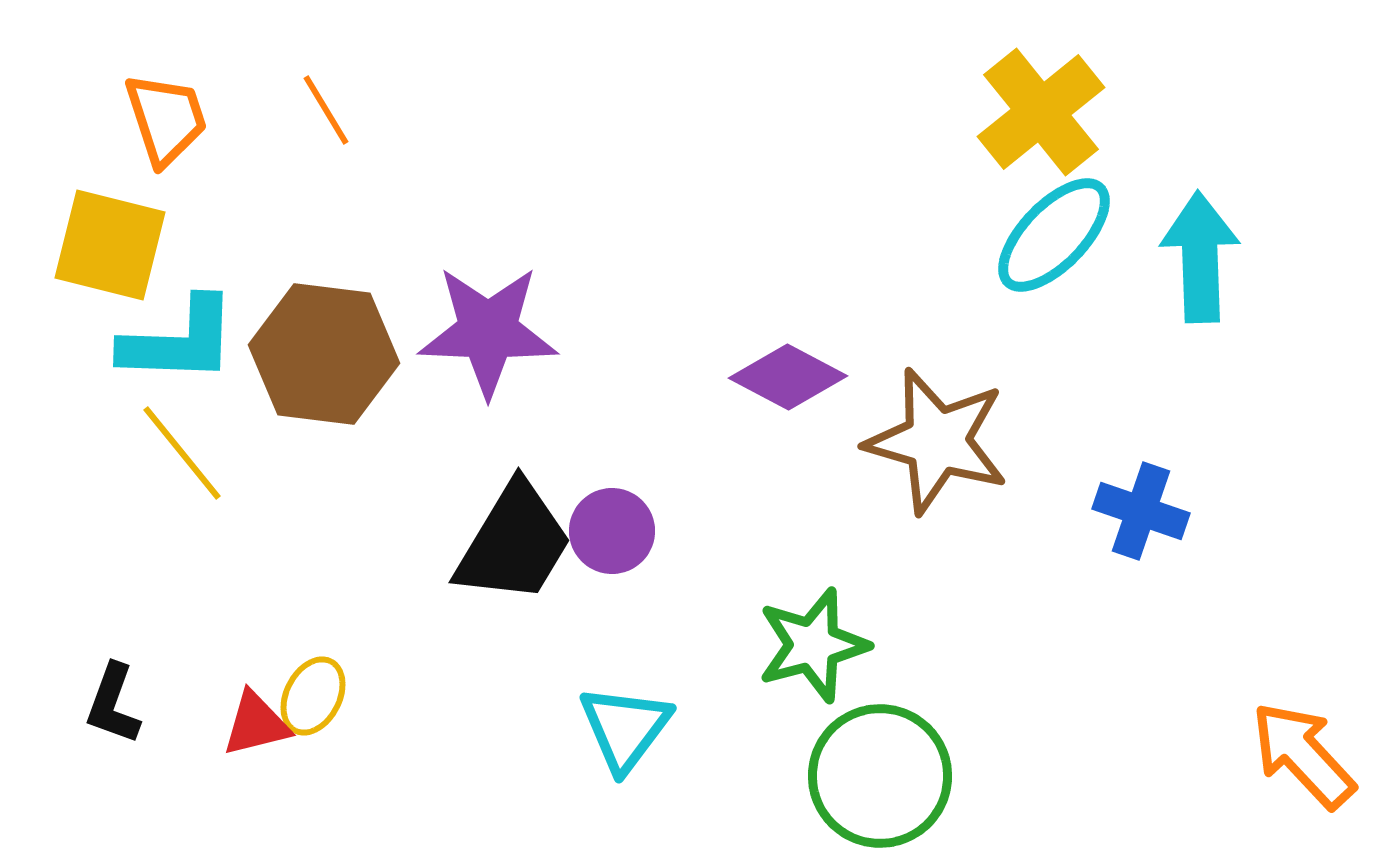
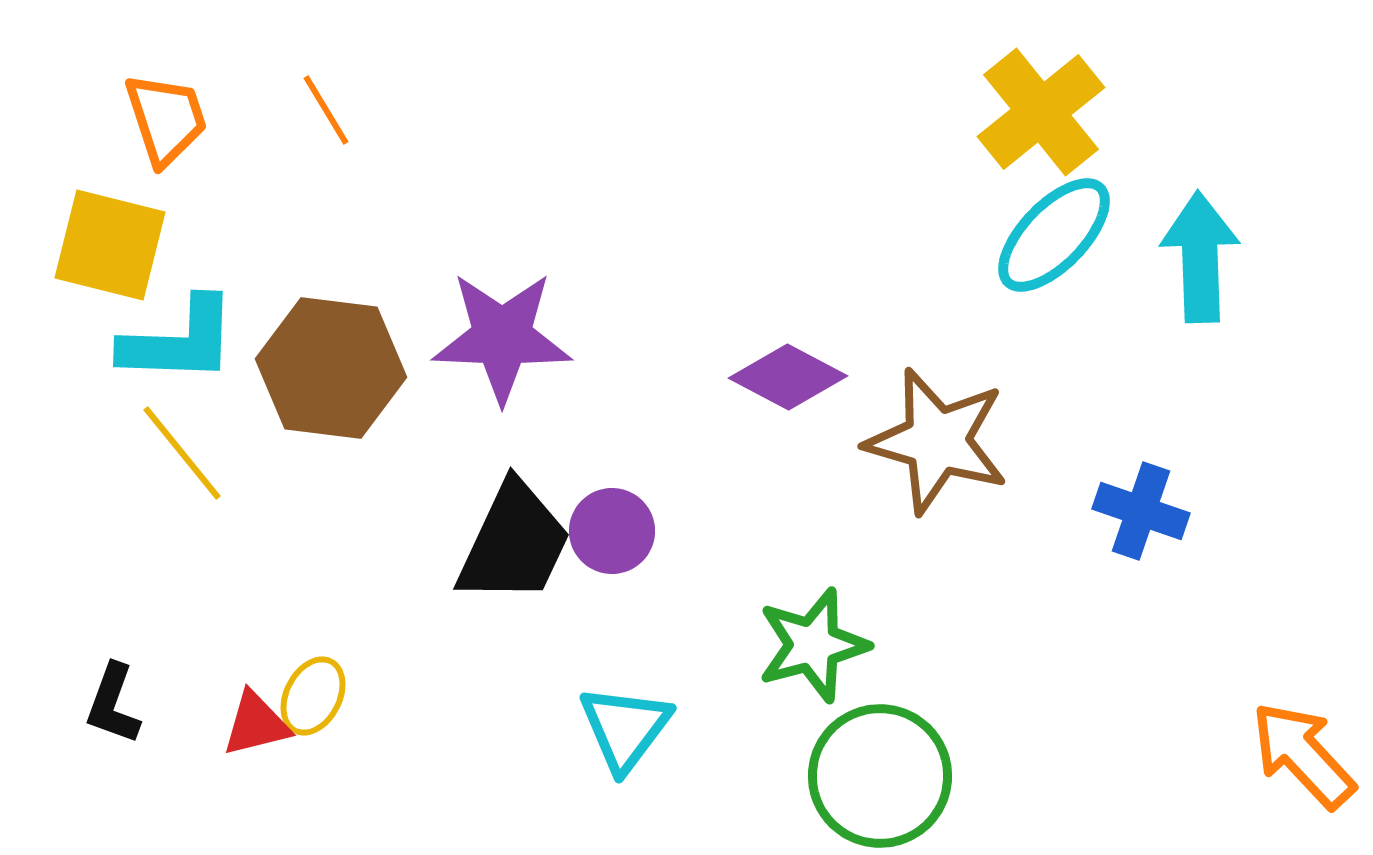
purple star: moved 14 px right, 6 px down
brown hexagon: moved 7 px right, 14 px down
black trapezoid: rotated 6 degrees counterclockwise
